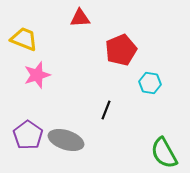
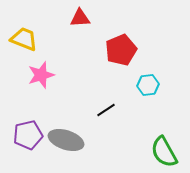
pink star: moved 4 px right
cyan hexagon: moved 2 px left, 2 px down; rotated 15 degrees counterclockwise
black line: rotated 36 degrees clockwise
purple pentagon: rotated 24 degrees clockwise
green semicircle: moved 1 px up
